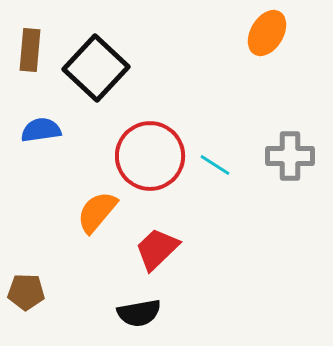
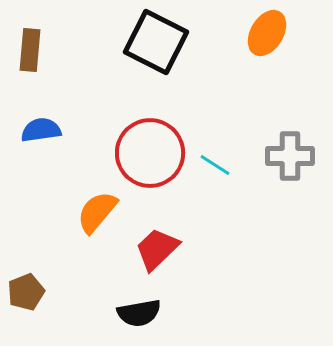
black square: moved 60 px right, 26 px up; rotated 16 degrees counterclockwise
red circle: moved 3 px up
brown pentagon: rotated 24 degrees counterclockwise
